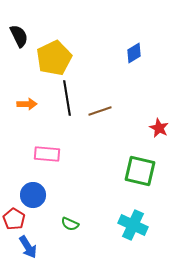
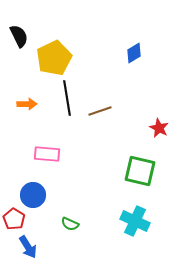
cyan cross: moved 2 px right, 4 px up
